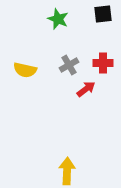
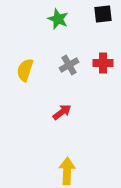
yellow semicircle: rotated 95 degrees clockwise
red arrow: moved 24 px left, 23 px down
